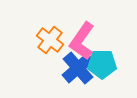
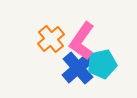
orange cross: moved 1 px right, 1 px up; rotated 12 degrees clockwise
cyan pentagon: rotated 12 degrees counterclockwise
